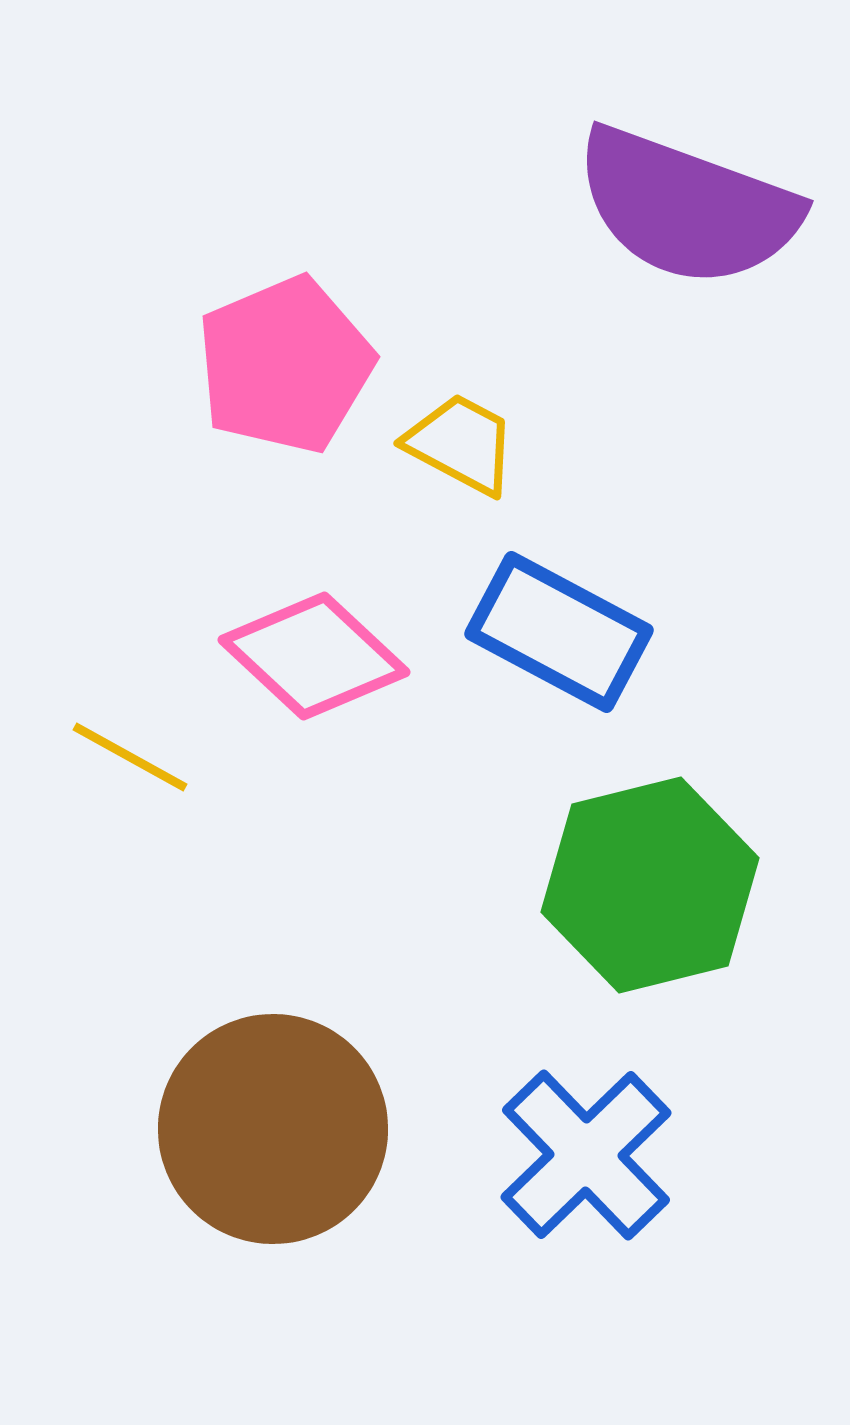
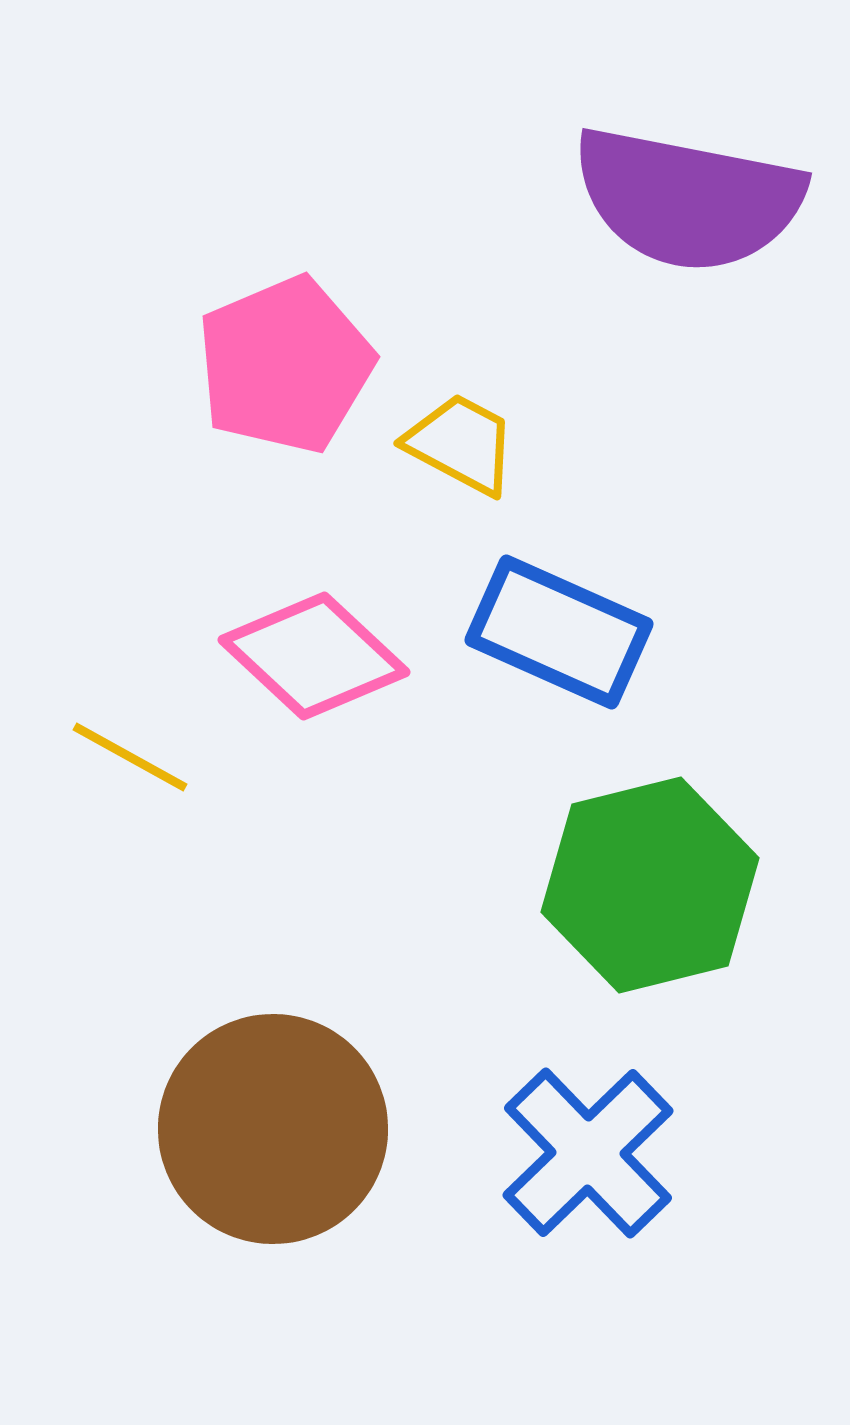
purple semicircle: moved 1 px right, 8 px up; rotated 9 degrees counterclockwise
blue rectangle: rotated 4 degrees counterclockwise
blue cross: moved 2 px right, 2 px up
